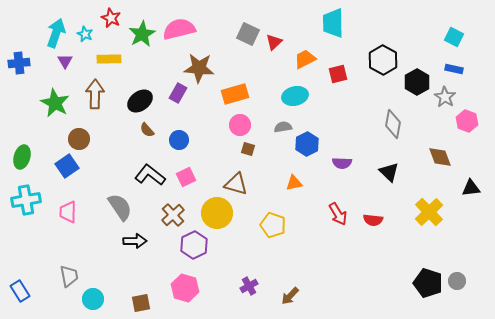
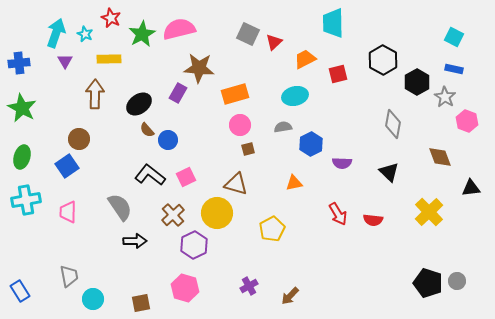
black ellipse at (140, 101): moved 1 px left, 3 px down
green star at (55, 103): moved 33 px left, 5 px down
blue circle at (179, 140): moved 11 px left
blue hexagon at (307, 144): moved 4 px right
brown square at (248, 149): rotated 32 degrees counterclockwise
yellow pentagon at (273, 225): moved 1 px left, 4 px down; rotated 25 degrees clockwise
